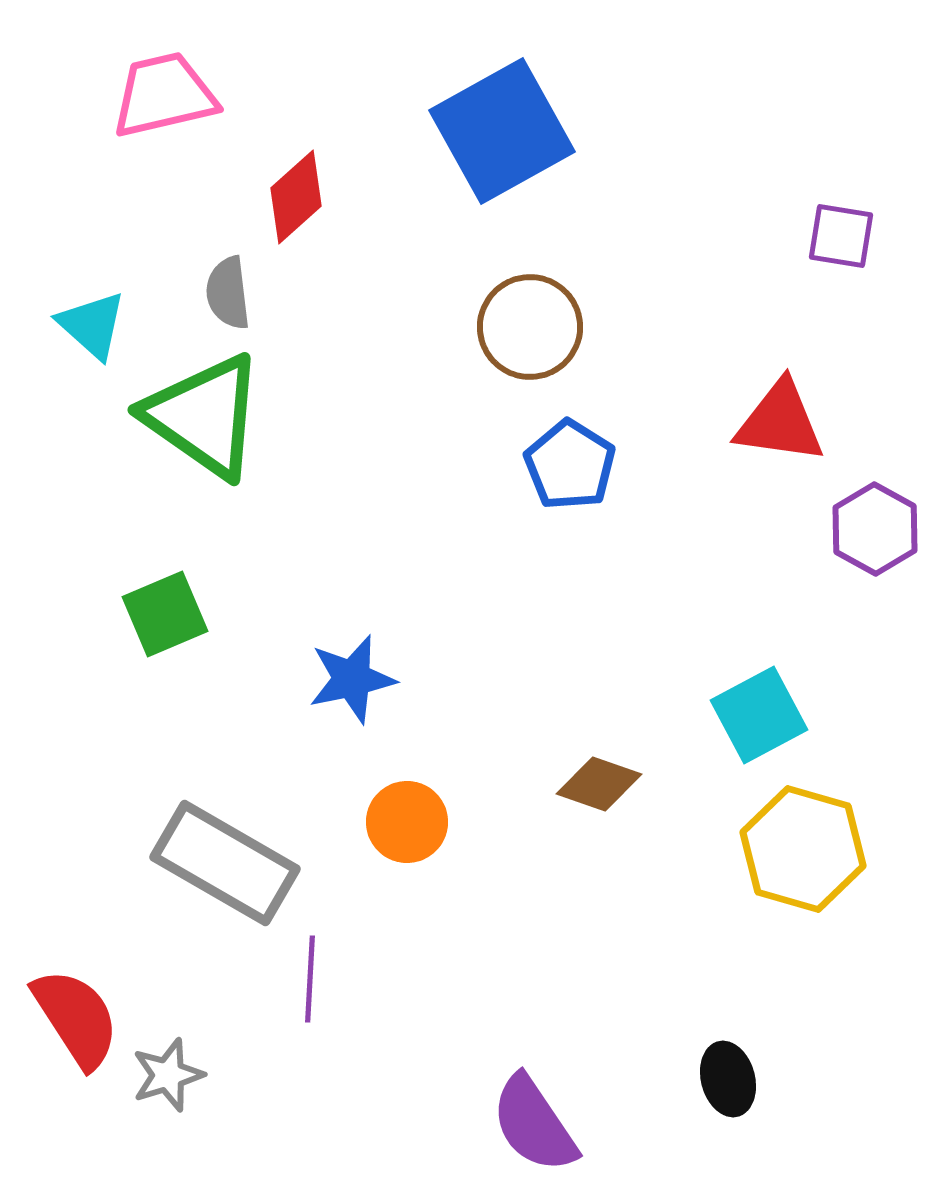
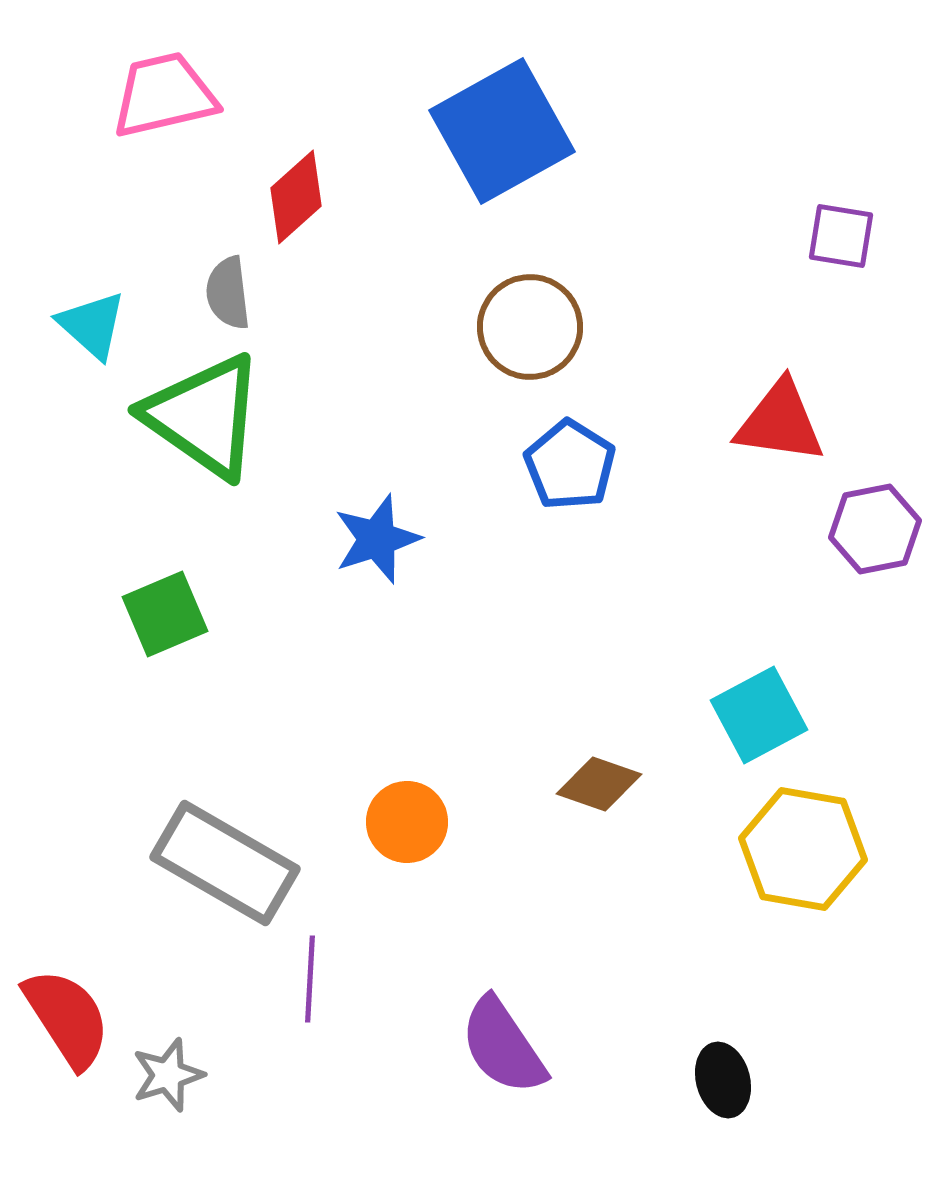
purple hexagon: rotated 20 degrees clockwise
blue star: moved 25 px right, 140 px up; rotated 6 degrees counterclockwise
yellow hexagon: rotated 6 degrees counterclockwise
red semicircle: moved 9 px left
black ellipse: moved 5 px left, 1 px down
purple semicircle: moved 31 px left, 78 px up
